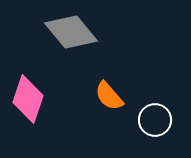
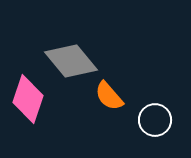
gray diamond: moved 29 px down
